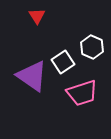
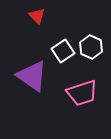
red triangle: rotated 12 degrees counterclockwise
white hexagon: moved 1 px left
white square: moved 11 px up
